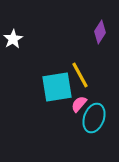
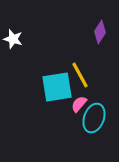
white star: rotated 24 degrees counterclockwise
